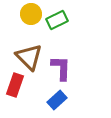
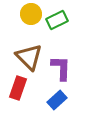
red rectangle: moved 3 px right, 3 px down
